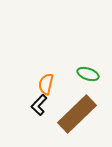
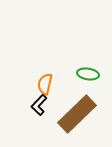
green ellipse: rotated 10 degrees counterclockwise
orange semicircle: moved 1 px left
